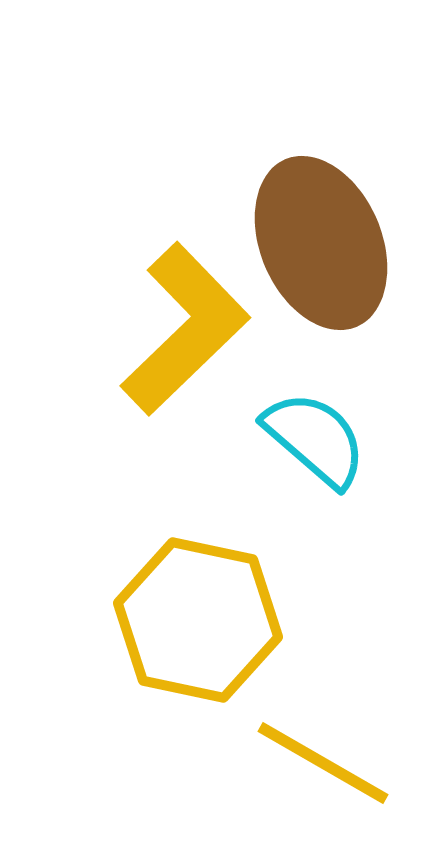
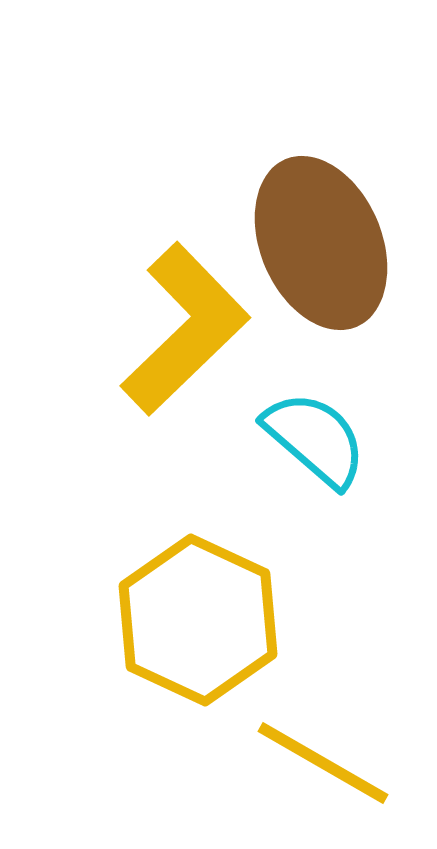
yellow hexagon: rotated 13 degrees clockwise
